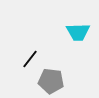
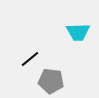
black line: rotated 12 degrees clockwise
